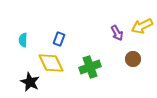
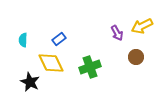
blue rectangle: rotated 32 degrees clockwise
brown circle: moved 3 px right, 2 px up
